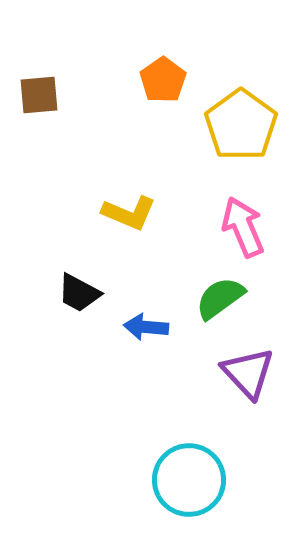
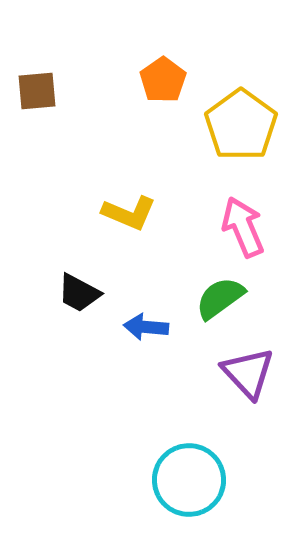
brown square: moved 2 px left, 4 px up
